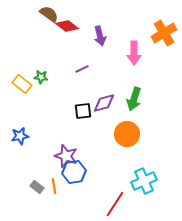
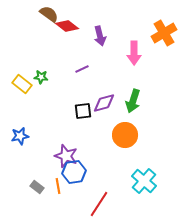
green arrow: moved 1 px left, 2 px down
orange circle: moved 2 px left, 1 px down
cyan cross: rotated 25 degrees counterclockwise
orange line: moved 4 px right
red line: moved 16 px left
